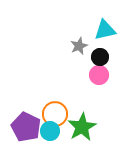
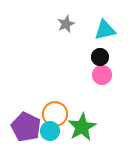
gray star: moved 13 px left, 22 px up
pink circle: moved 3 px right
